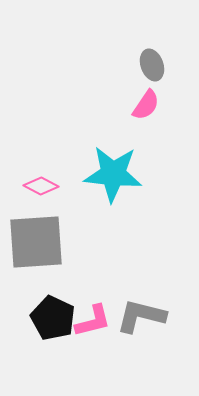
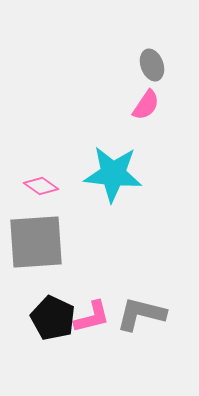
pink diamond: rotated 8 degrees clockwise
gray L-shape: moved 2 px up
pink L-shape: moved 1 px left, 4 px up
